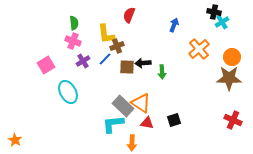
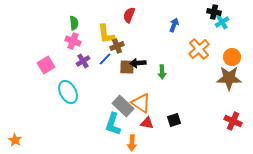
black arrow: moved 5 px left
red cross: moved 1 px down
cyan L-shape: rotated 65 degrees counterclockwise
